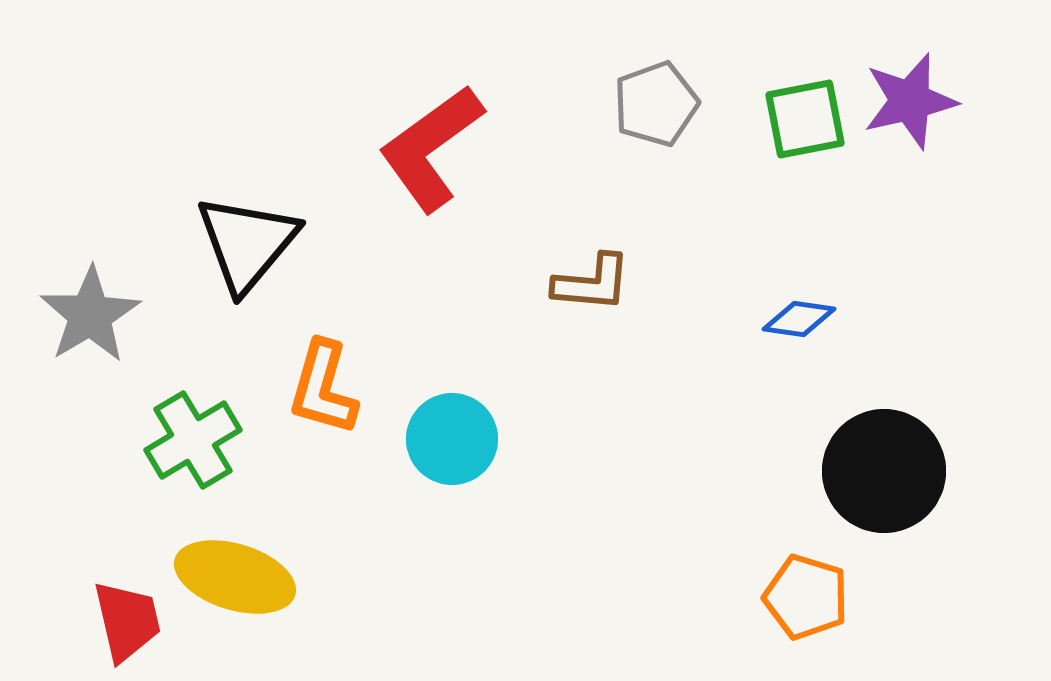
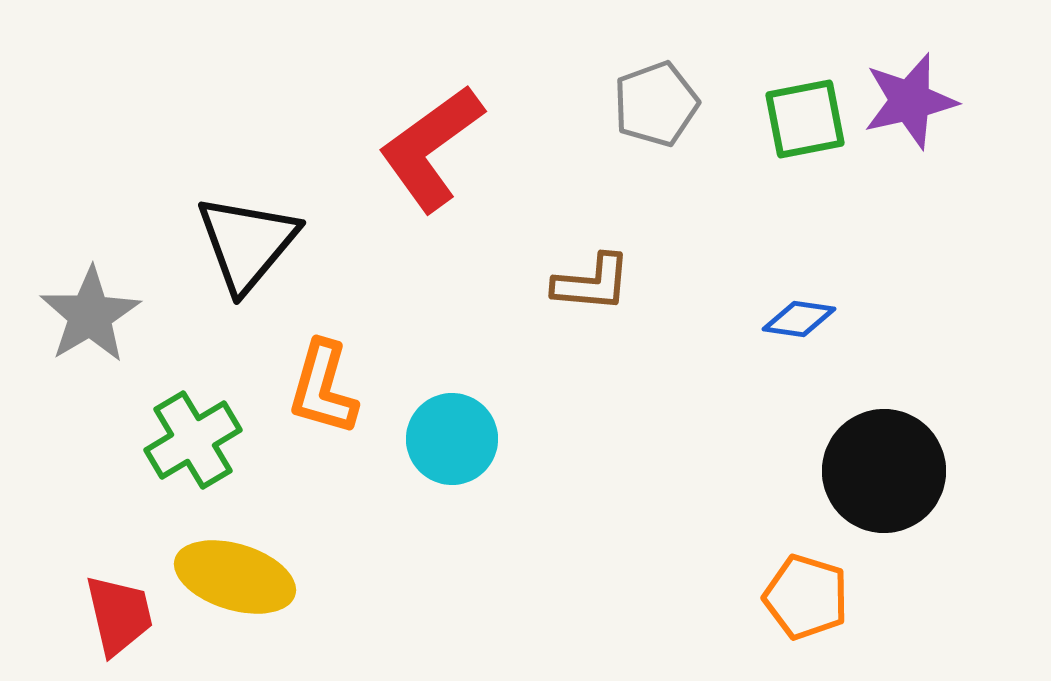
red trapezoid: moved 8 px left, 6 px up
